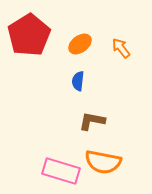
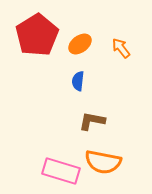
red pentagon: moved 8 px right
